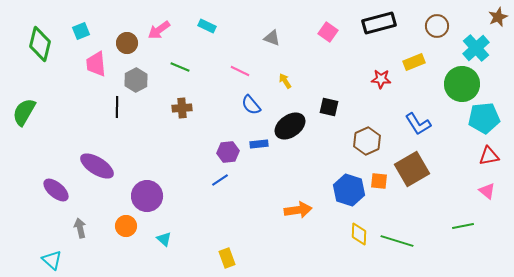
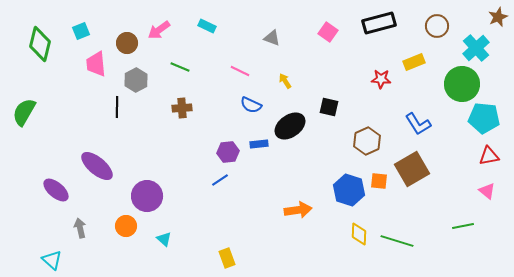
blue semicircle at (251, 105): rotated 25 degrees counterclockwise
cyan pentagon at (484, 118): rotated 12 degrees clockwise
purple ellipse at (97, 166): rotated 8 degrees clockwise
